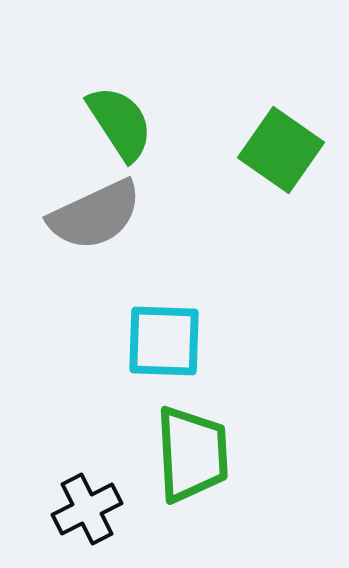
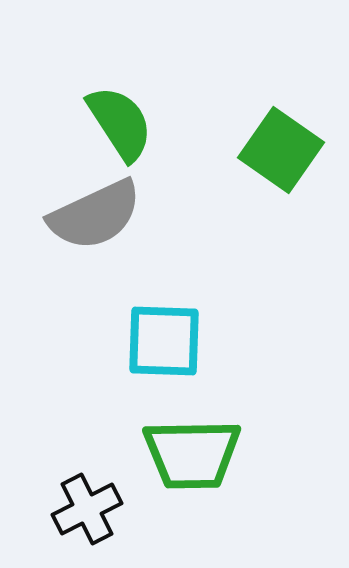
green trapezoid: rotated 92 degrees clockwise
